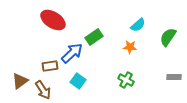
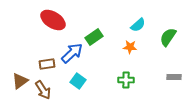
brown rectangle: moved 3 px left, 2 px up
green cross: rotated 28 degrees counterclockwise
